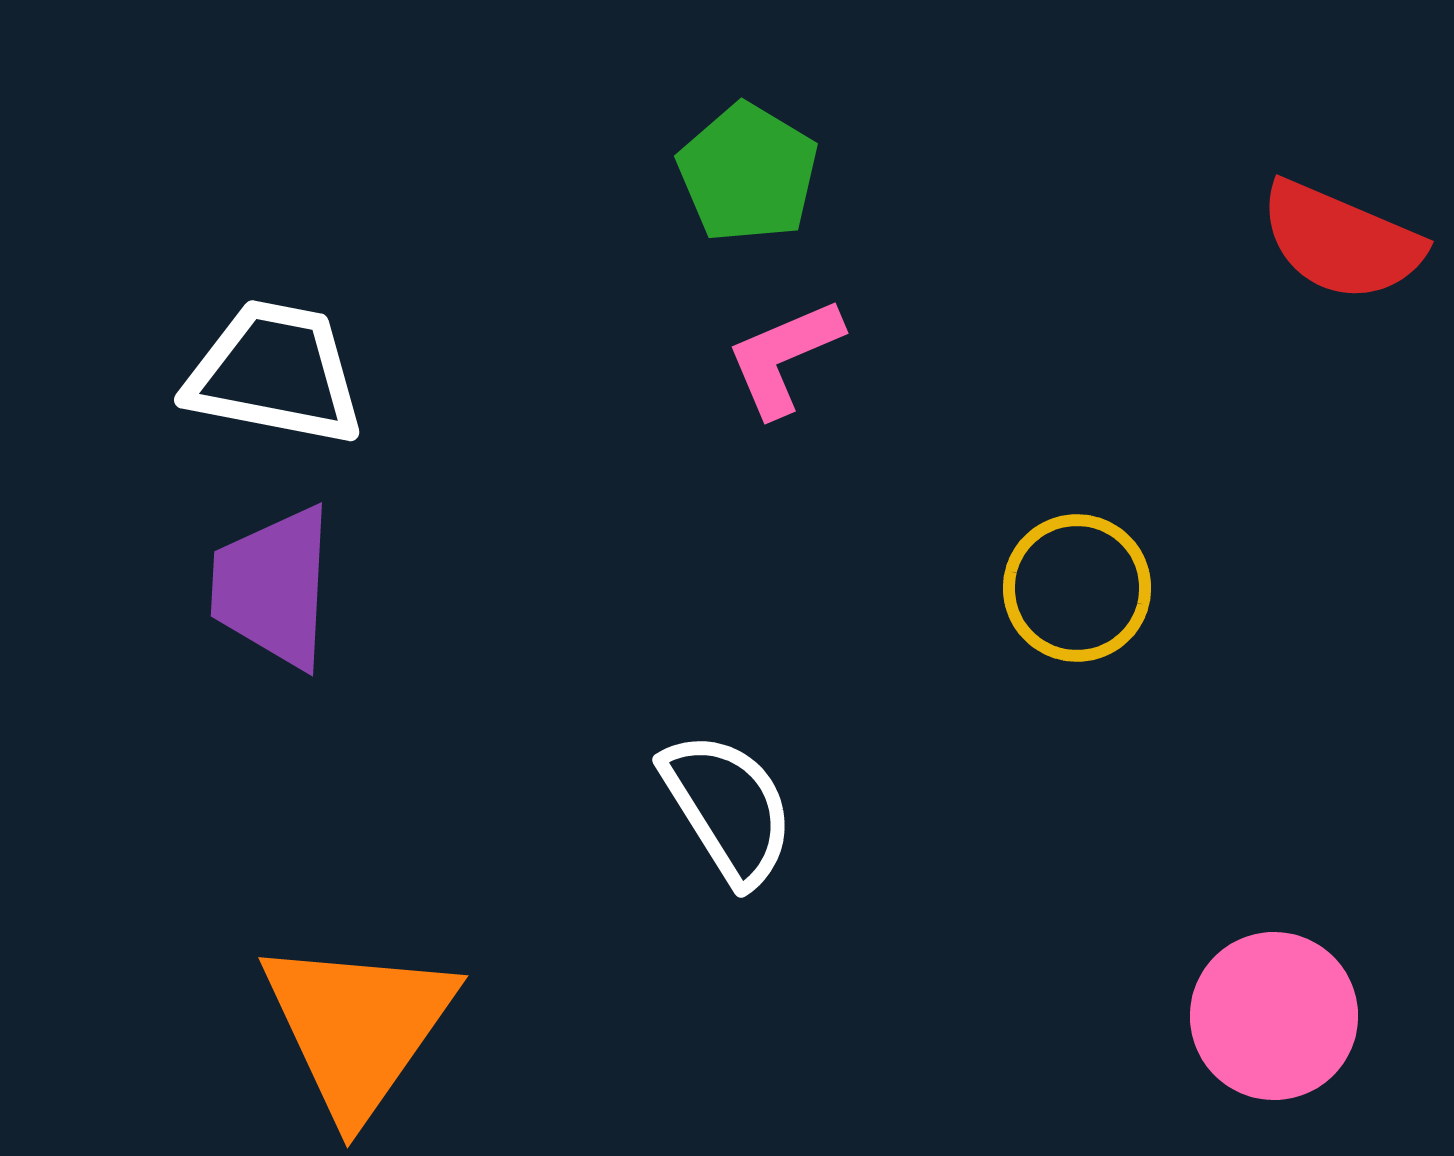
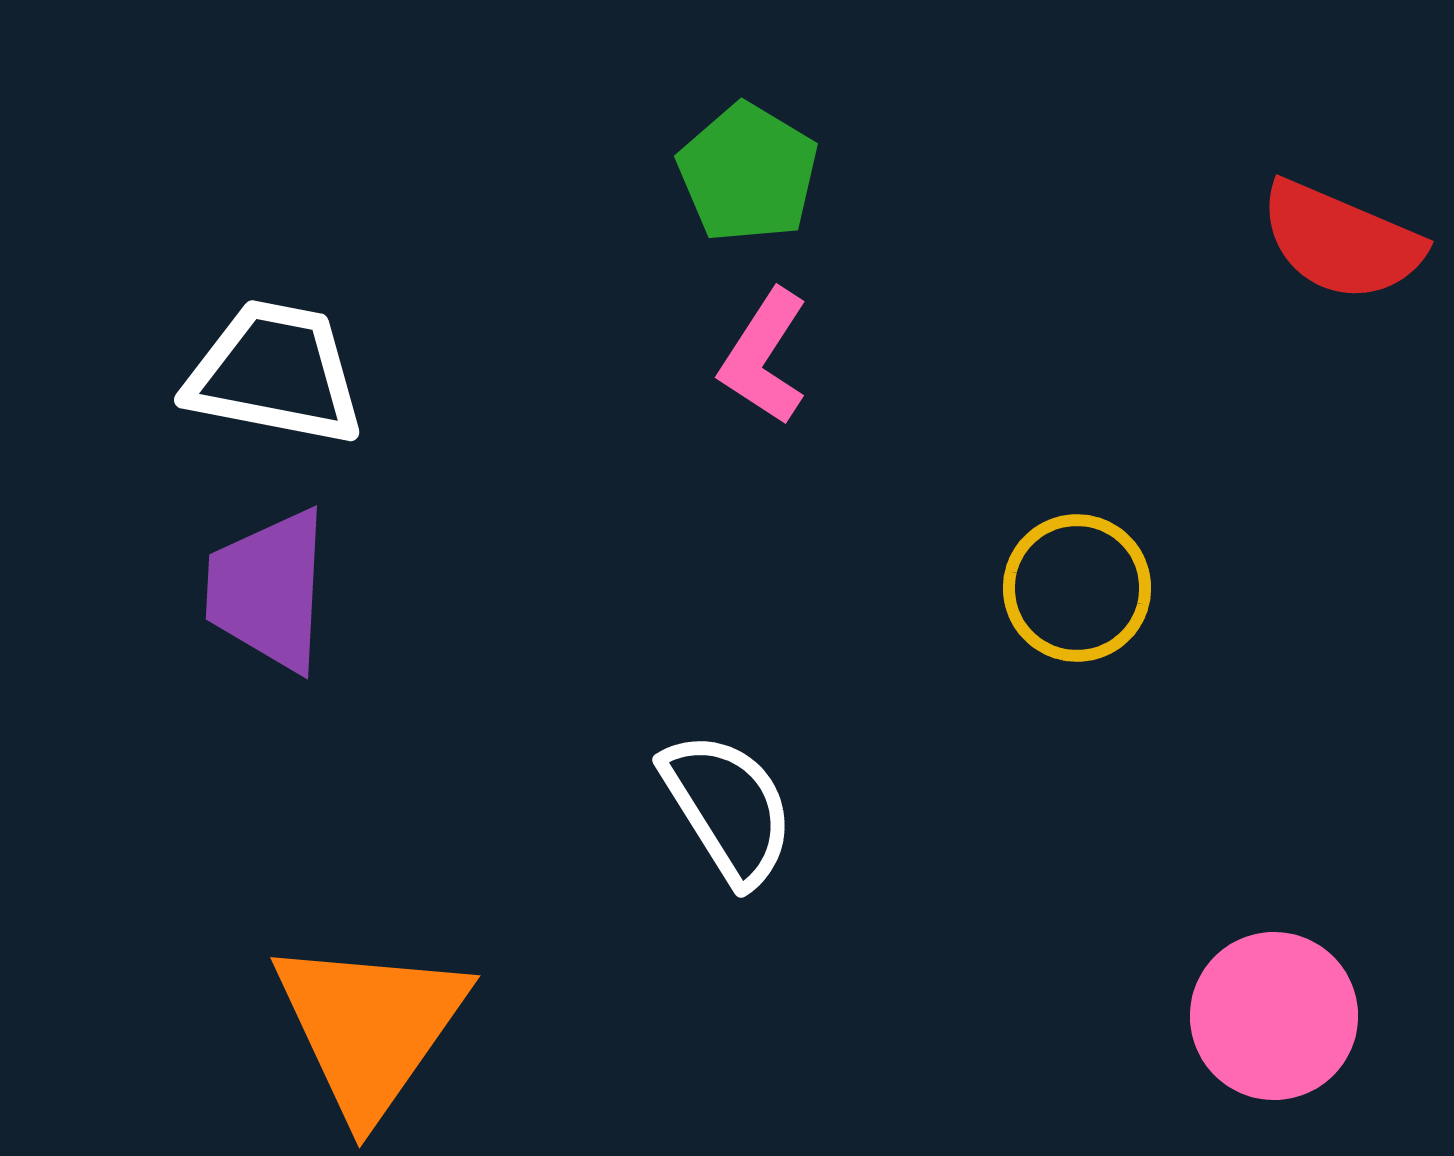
pink L-shape: moved 20 px left; rotated 34 degrees counterclockwise
purple trapezoid: moved 5 px left, 3 px down
orange triangle: moved 12 px right
